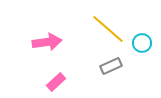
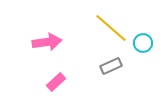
yellow line: moved 3 px right, 1 px up
cyan circle: moved 1 px right
